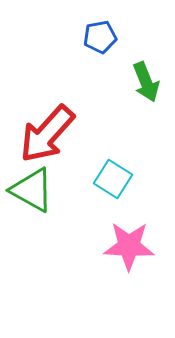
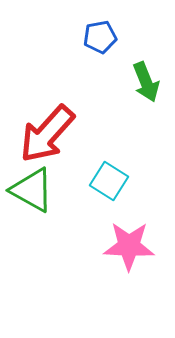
cyan square: moved 4 px left, 2 px down
